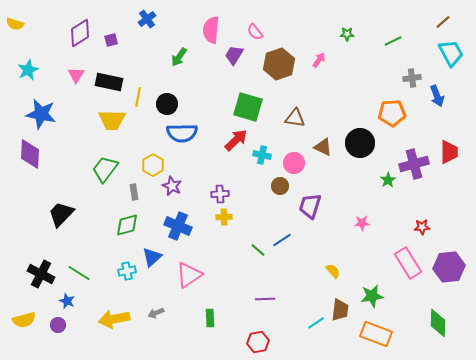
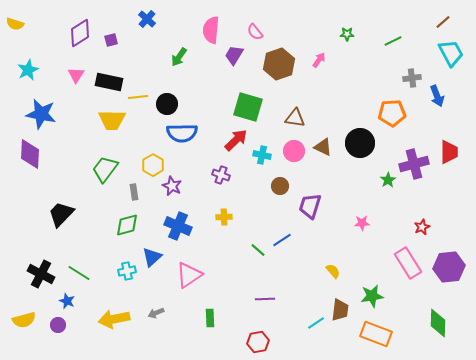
blue cross at (147, 19): rotated 12 degrees counterclockwise
yellow line at (138, 97): rotated 72 degrees clockwise
pink circle at (294, 163): moved 12 px up
purple cross at (220, 194): moved 1 px right, 19 px up; rotated 24 degrees clockwise
red star at (422, 227): rotated 21 degrees counterclockwise
